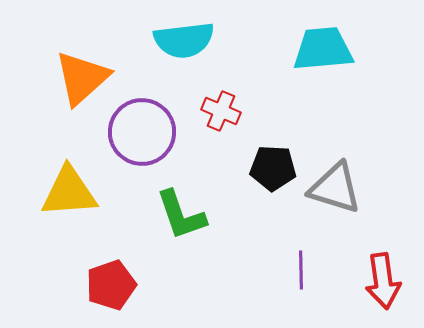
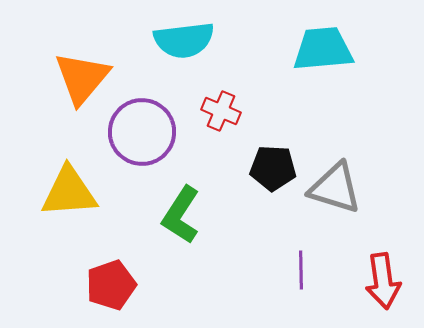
orange triangle: rotated 8 degrees counterclockwise
green L-shape: rotated 52 degrees clockwise
